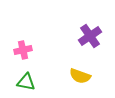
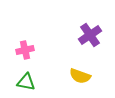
purple cross: moved 1 px up
pink cross: moved 2 px right
